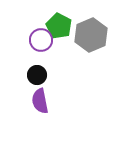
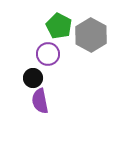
gray hexagon: rotated 8 degrees counterclockwise
purple circle: moved 7 px right, 14 px down
black circle: moved 4 px left, 3 px down
